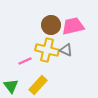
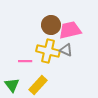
pink trapezoid: moved 3 px left, 4 px down
yellow cross: moved 1 px right, 1 px down
pink line: rotated 24 degrees clockwise
green triangle: moved 1 px right, 1 px up
